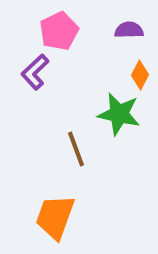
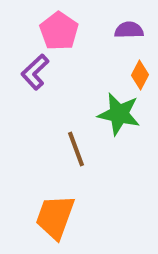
pink pentagon: rotated 12 degrees counterclockwise
